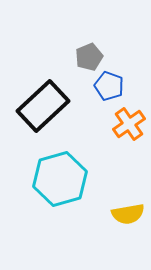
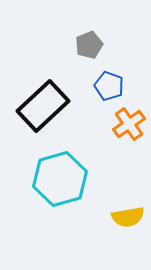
gray pentagon: moved 12 px up
yellow semicircle: moved 3 px down
